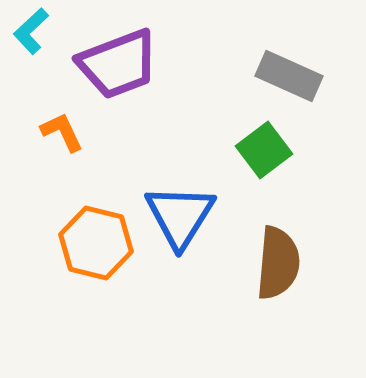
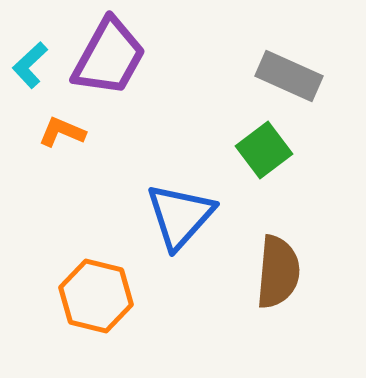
cyan L-shape: moved 1 px left, 34 px down
purple trapezoid: moved 9 px left, 7 px up; rotated 40 degrees counterclockwise
orange L-shape: rotated 42 degrees counterclockwise
blue triangle: rotated 10 degrees clockwise
orange hexagon: moved 53 px down
brown semicircle: moved 9 px down
